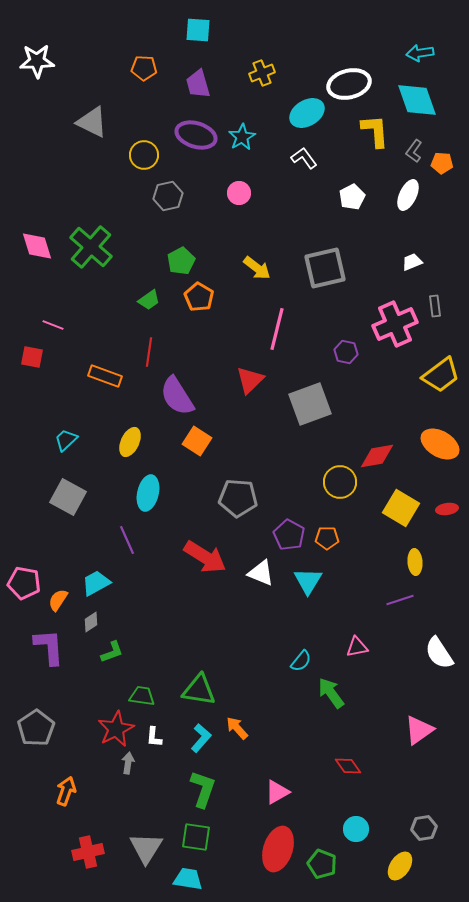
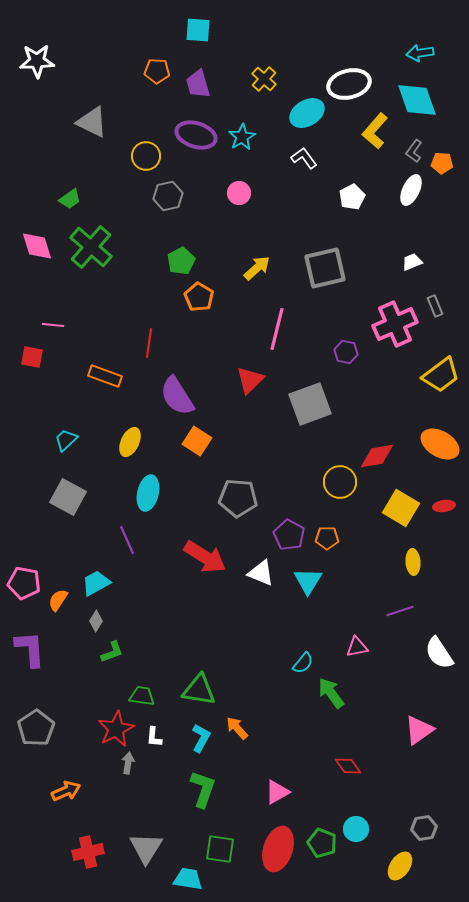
orange pentagon at (144, 68): moved 13 px right, 3 px down
yellow cross at (262, 73): moved 2 px right, 6 px down; rotated 25 degrees counterclockwise
yellow L-shape at (375, 131): rotated 135 degrees counterclockwise
yellow circle at (144, 155): moved 2 px right, 1 px down
white ellipse at (408, 195): moved 3 px right, 5 px up
yellow arrow at (257, 268): rotated 80 degrees counterclockwise
green trapezoid at (149, 300): moved 79 px left, 101 px up
gray rectangle at (435, 306): rotated 15 degrees counterclockwise
pink line at (53, 325): rotated 15 degrees counterclockwise
red line at (149, 352): moved 9 px up
red ellipse at (447, 509): moved 3 px left, 3 px up
yellow ellipse at (415, 562): moved 2 px left
purple line at (400, 600): moved 11 px down
gray diamond at (91, 622): moved 5 px right, 1 px up; rotated 25 degrees counterclockwise
purple L-shape at (49, 647): moved 19 px left, 2 px down
cyan semicircle at (301, 661): moved 2 px right, 2 px down
cyan L-shape at (201, 738): rotated 12 degrees counterclockwise
orange arrow at (66, 791): rotated 48 degrees clockwise
green square at (196, 837): moved 24 px right, 12 px down
green pentagon at (322, 864): moved 21 px up
